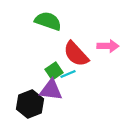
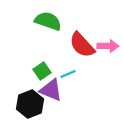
red semicircle: moved 6 px right, 9 px up
green square: moved 12 px left
purple triangle: rotated 15 degrees clockwise
